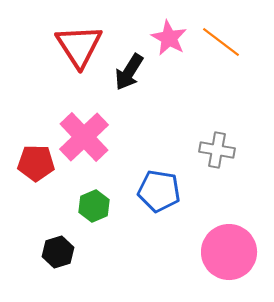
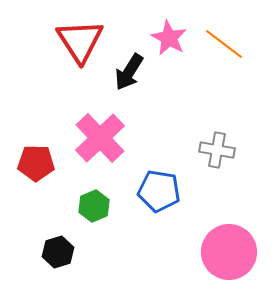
orange line: moved 3 px right, 2 px down
red triangle: moved 1 px right, 5 px up
pink cross: moved 16 px right, 1 px down
